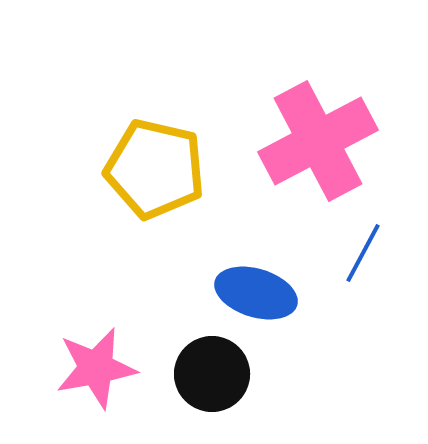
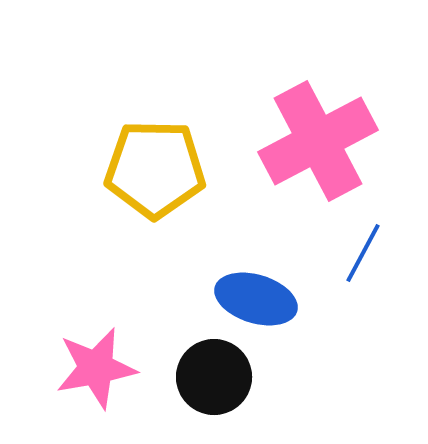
yellow pentagon: rotated 12 degrees counterclockwise
blue ellipse: moved 6 px down
black circle: moved 2 px right, 3 px down
